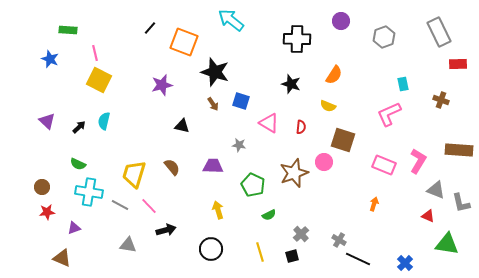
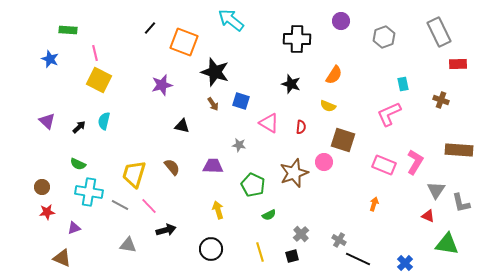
pink L-shape at (418, 161): moved 3 px left, 1 px down
gray triangle at (436, 190): rotated 42 degrees clockwise
